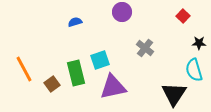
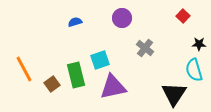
purple circle: moved 6 px down
black star: moved 1 px down
green rectangle: moved 2 px down
